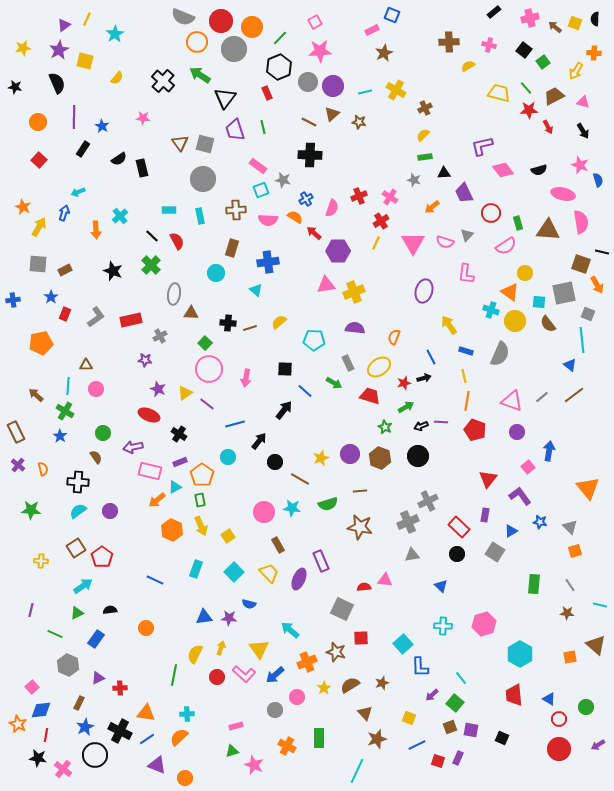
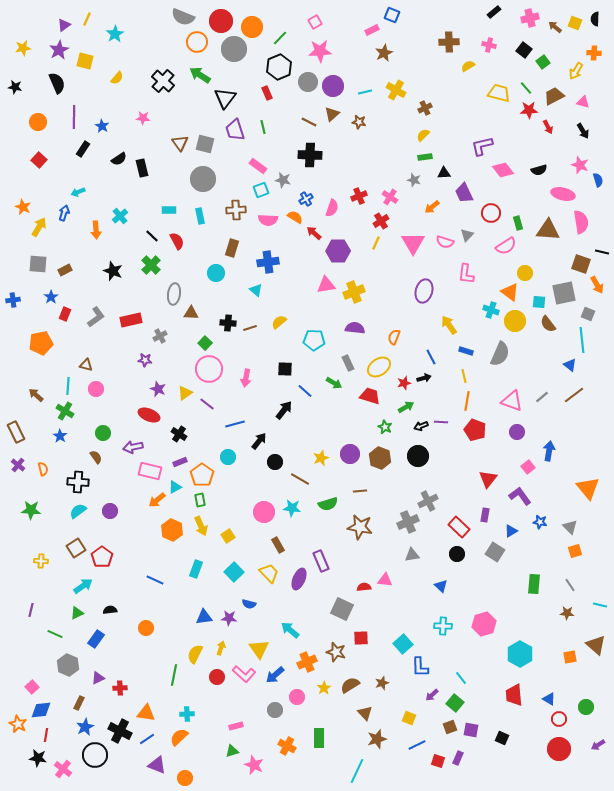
brown triangle at (86, 365): rotated 16 degrees clockwise
